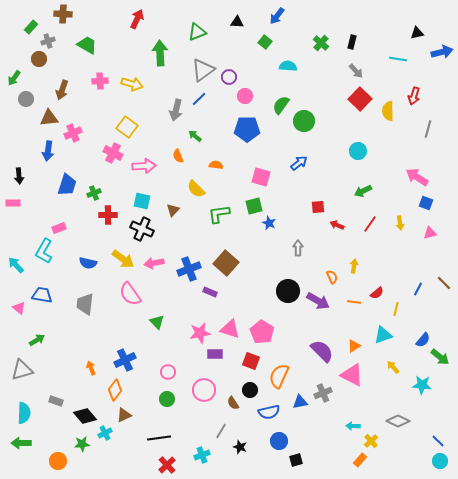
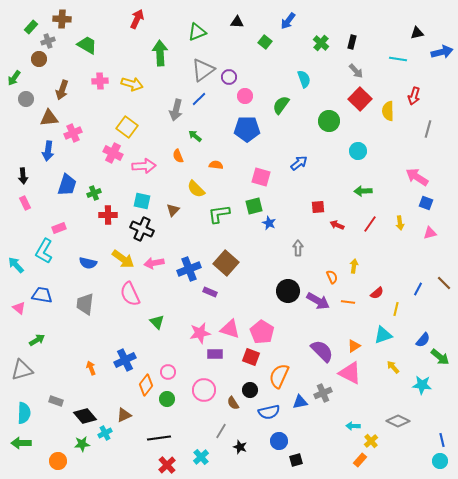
brown cross at (63, 14): moved 1 px left, 5 px down
blue arrow at (277, 16): moved 11 px right, 5 px down
cyan semicircle at (288, 66): moved 16 px right, 13 px down; rotated 66 degrees clockwise
green circle at (304, 121): moved 25 px right
black arrow at (19, 176): moved 4 px right
green arrow at (363, 191): rotated 24 degrees clockwise
pink rectangle at (13, 203): moved 12 px right; rotated 64 degrees clockwise
pink semicircle at (130, 294): rotated 10 degrees clockwise
orange line at (354, 302): moved 6 px left
red square at (251, 361): moved 4 px up
pink triangle at (352, 375): moved 2 px left, 2 px up
orange diamond at (115, 390): moved 31 px right, 5 px up
blue line at (438, 441): moved 4 px right, 1 px up; rotated 32 degrees clockwise
cyan cross at (202, 455): moved 1 px left, 2 px down; rotated 21 degrees counterclockwise
